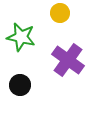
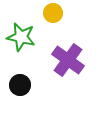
yellow circle: moved 7 px left
